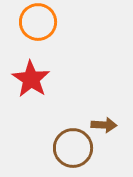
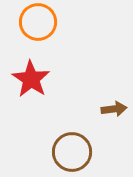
brown arrow: moved 10 px right, 16 px up; rotated 10 degrees counterclockwise
brown circle: moved 1 px left, 4 px down
